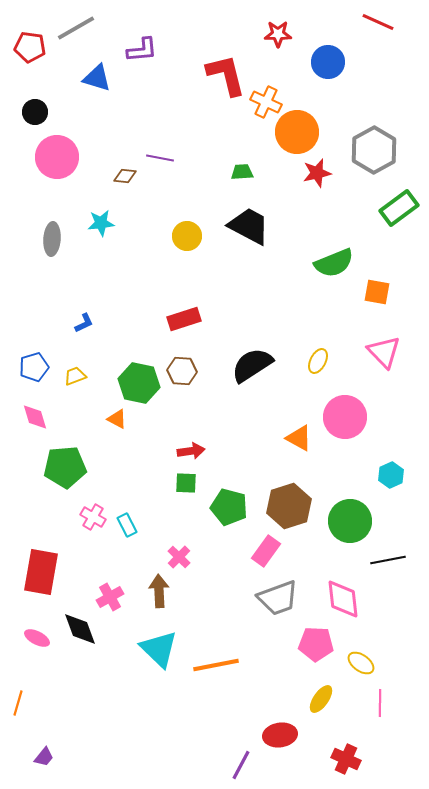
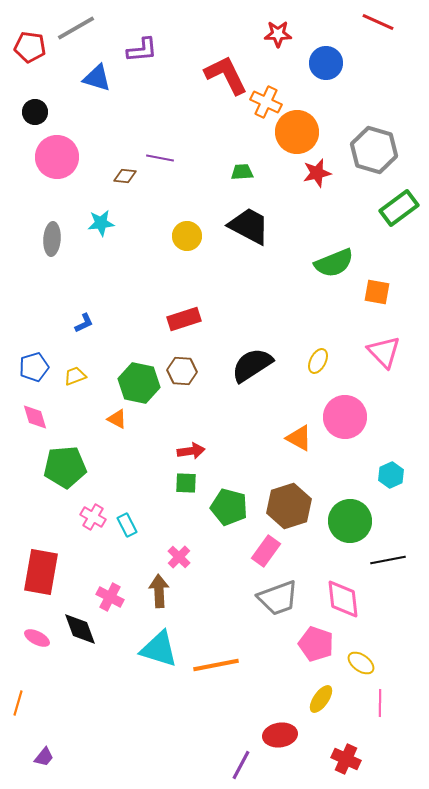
blue circle at (328, 62): moved 2 px left, 1 px down
red L-shape at (226, 75): rotated 12 degrees counterclockwise
gray hexagon at (374, 150): rotated 15 degrees counterclockwise
pink cross at (110, 597): rotated 32 degrees counterclockwise
pink pentagon at (316, 644): rotated 16 degrees clockwise
cyan triangle at (159, 649): rotated 27 degrees counterclockwise
